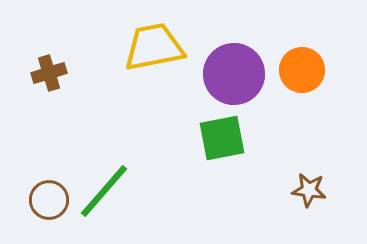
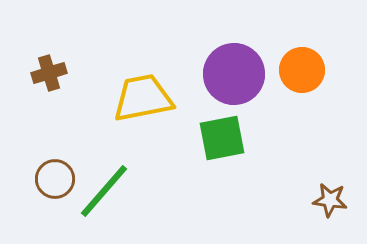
yellow trapezoid: moved 11 px left, 51 px down
brown star: moved 21 px right, 10 px down
brown circle: moved 6 px right, 21 px up
